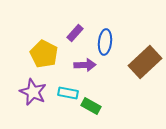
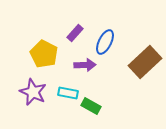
blue ellipse: rotated 20 degrees clockwise
